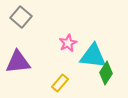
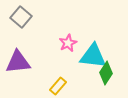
yellow rectangle: moved 2 px left, 3 px down
